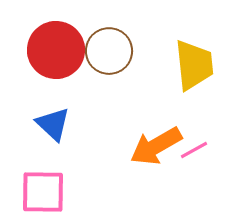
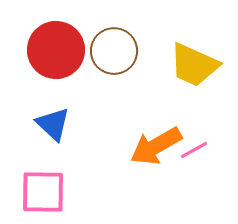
brown circle: moved 5 px right
yellow trapezoid: rotated 120 degrees clockwise
